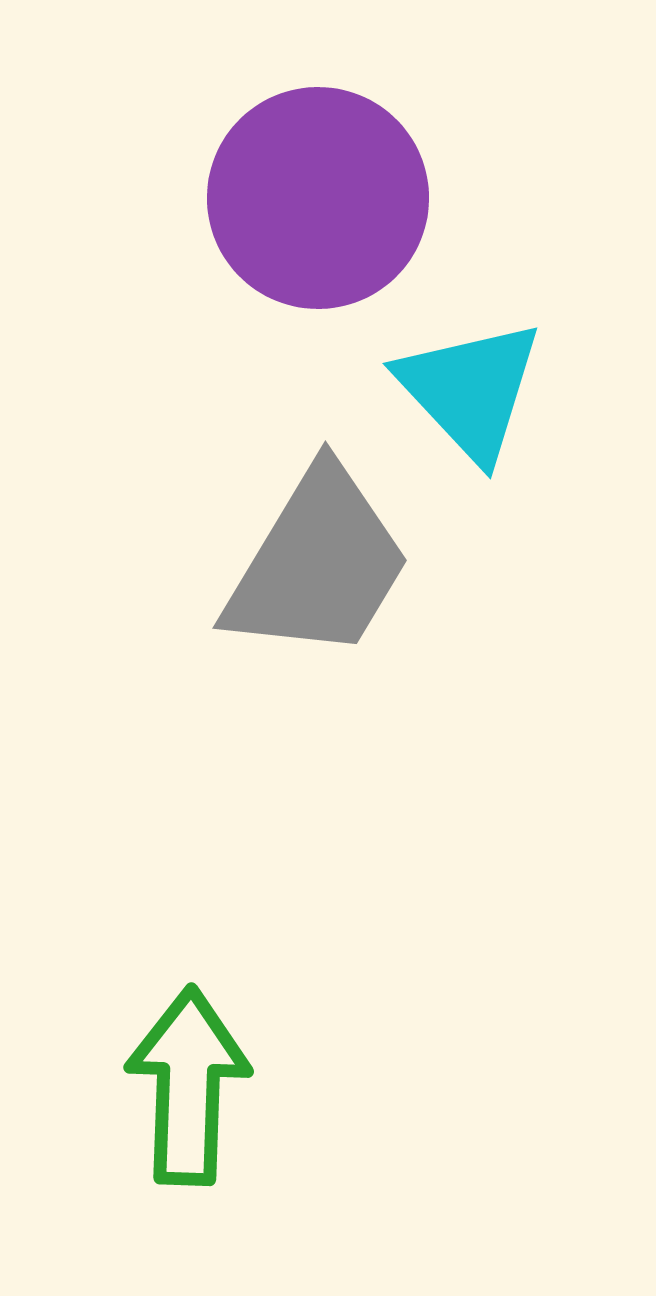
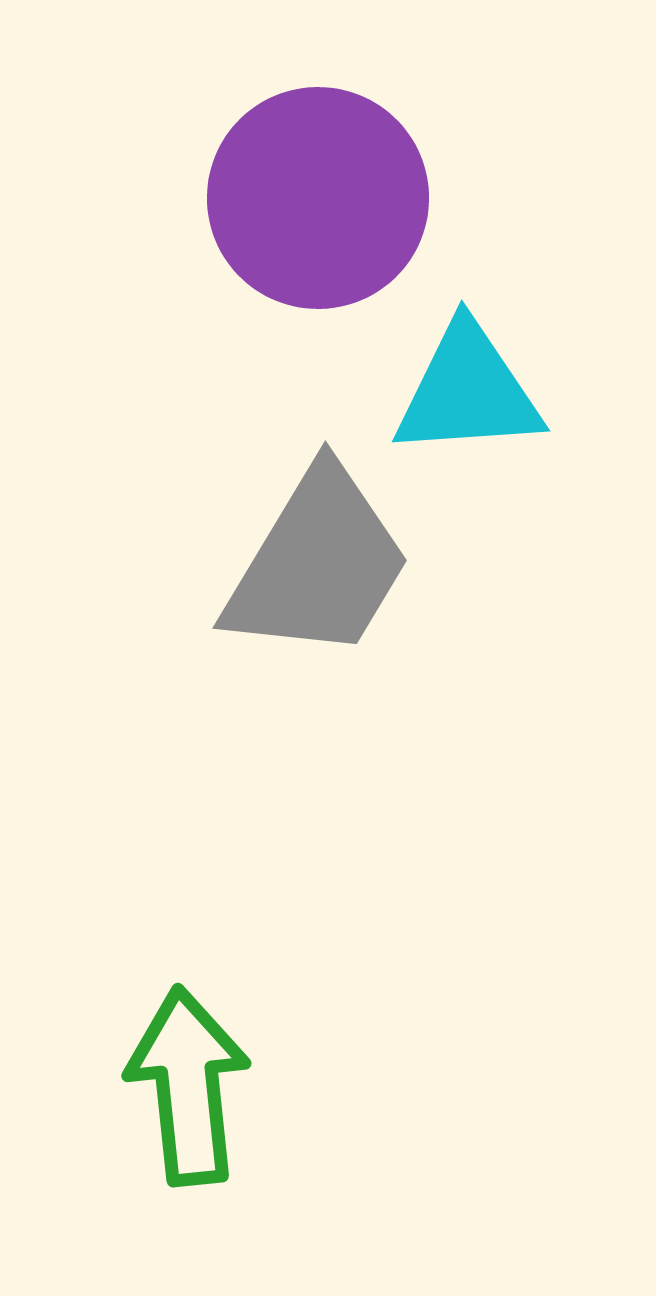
cyan triangle: moved 2 px left, 1 px down; rotated 51 degrees counterclockwise
green arrow: rotated 8 degrees counterclockwise
